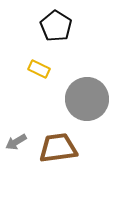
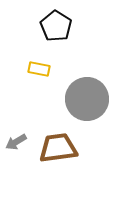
yellow rectangle: rotated 15 degrees counterclockwise
